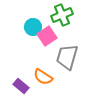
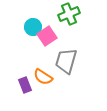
green cross: moved 7 px right, 1 px up
gray trapezoid: moved 1 px left, 4 px down
purple rectangle: moved 4 px right, 1 px up; rotated 28 degrees clockwise
